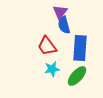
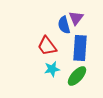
purple triangle: moved 16 px right, 6 px down
